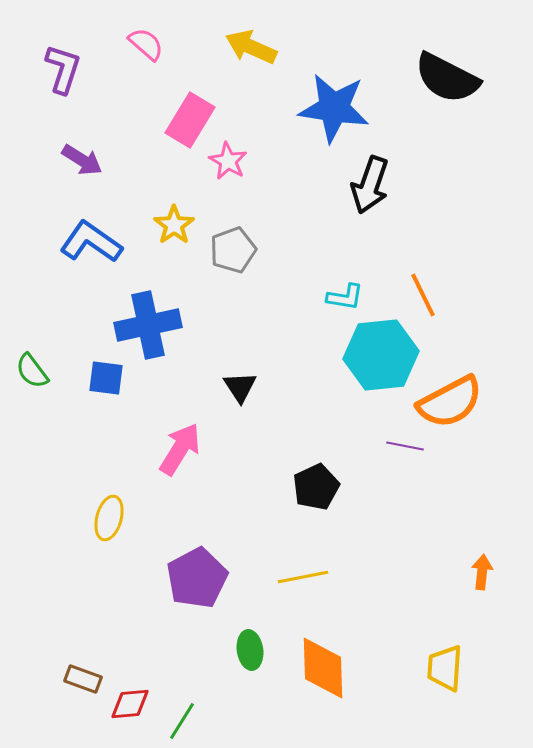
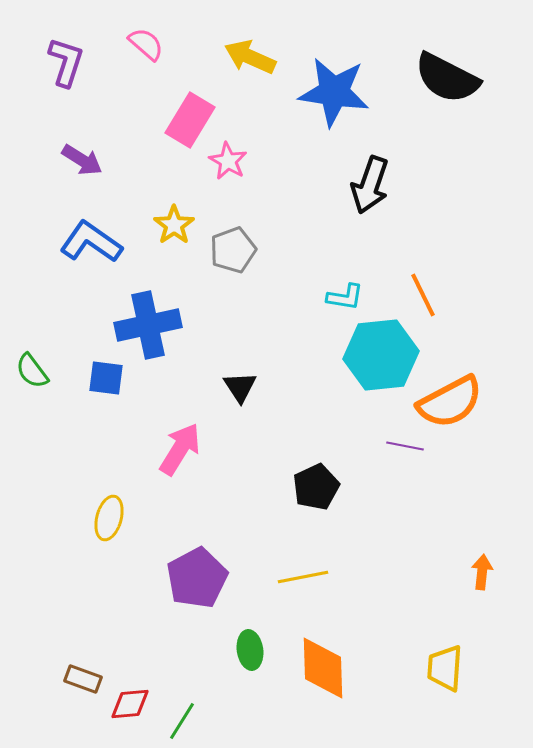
yellow arrow: moved 1 px left, 10 px down
purple L-shape: moved 3 px right, 7 px up
blue star: moved 16 px up
